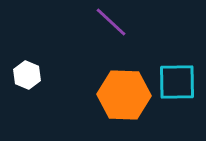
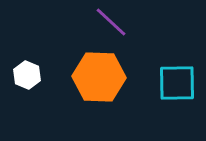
cyan square: moved 1 px down
orange hexagon: moved 25 px left, 18 px up
